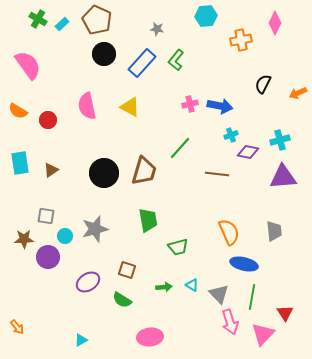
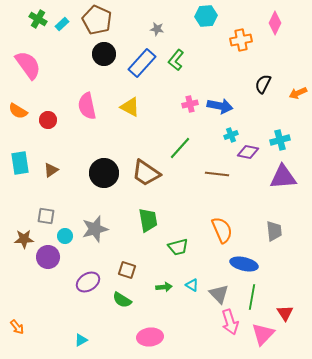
brown trapezoid at (144, 171): moved 2 px right, 2 px down; rotated 108 degrees clockwise
orange semicircle at (229, 232): moved 7 px left, 2 px up
